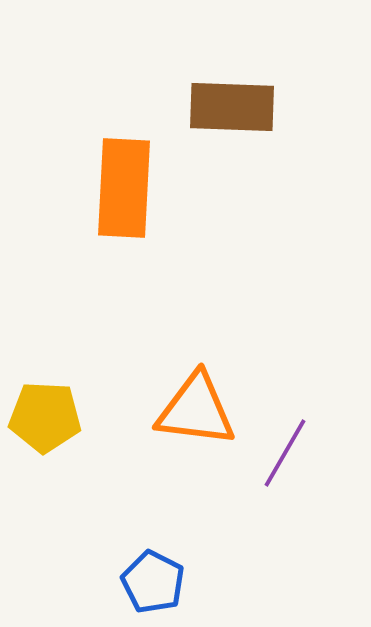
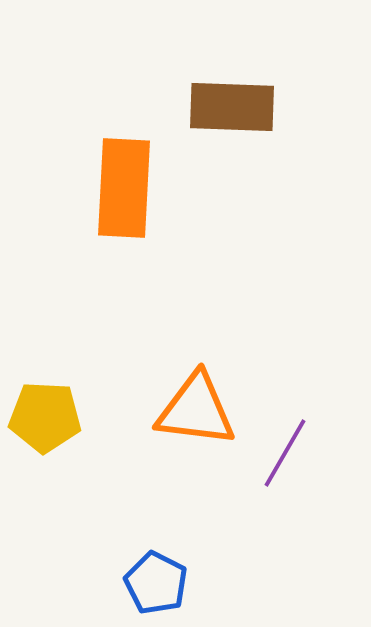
blue pentagon: moved 3 px right, 1 px down
